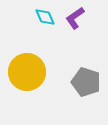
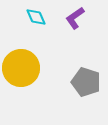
cyan diamond: moved 9 px left
yellow circle: moved 6 px left, 4 px up
